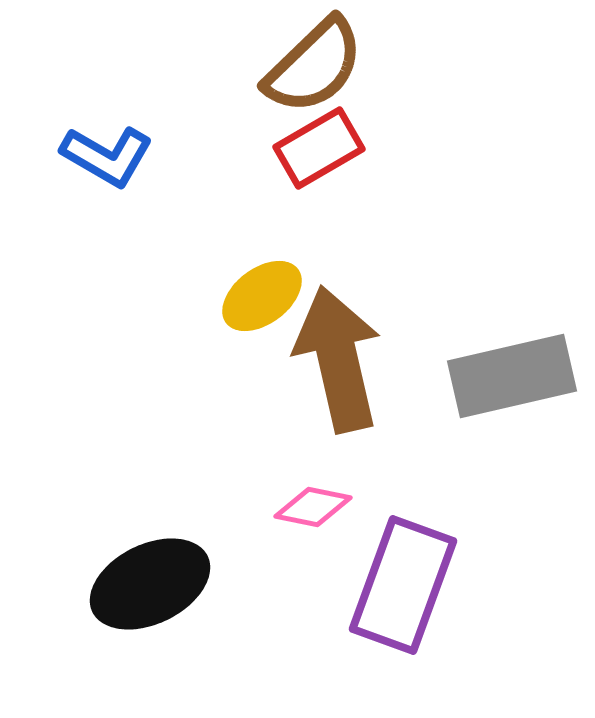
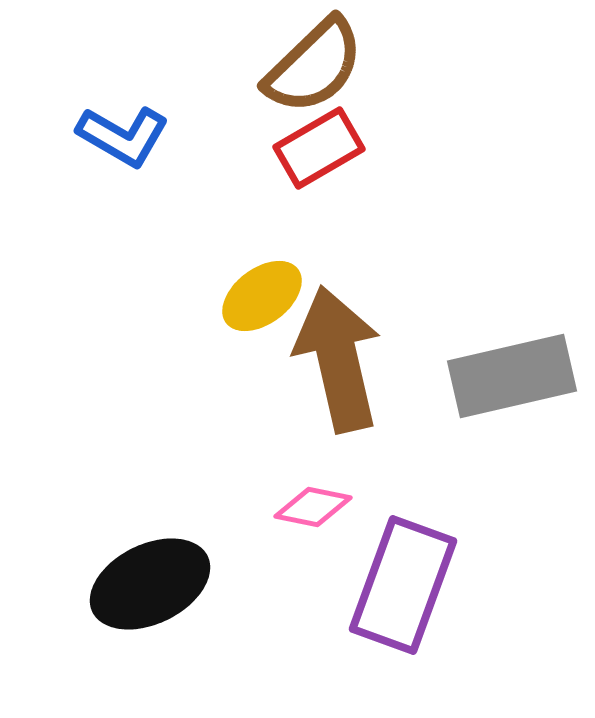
blue L-shape: moved 16 px right, 20 px up
